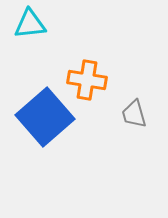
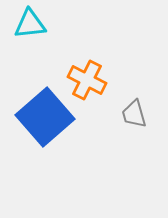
orange cross: rotated 18 degrees clockwise
